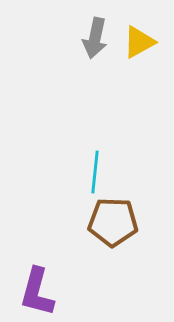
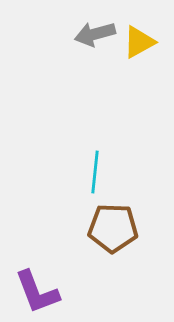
gray arrow: moved 4 px up; rotated 63 degrees clockwise
brown pentagon: moved 6 px down
purple L-shape: rotated 36 degrees counterclockwise
